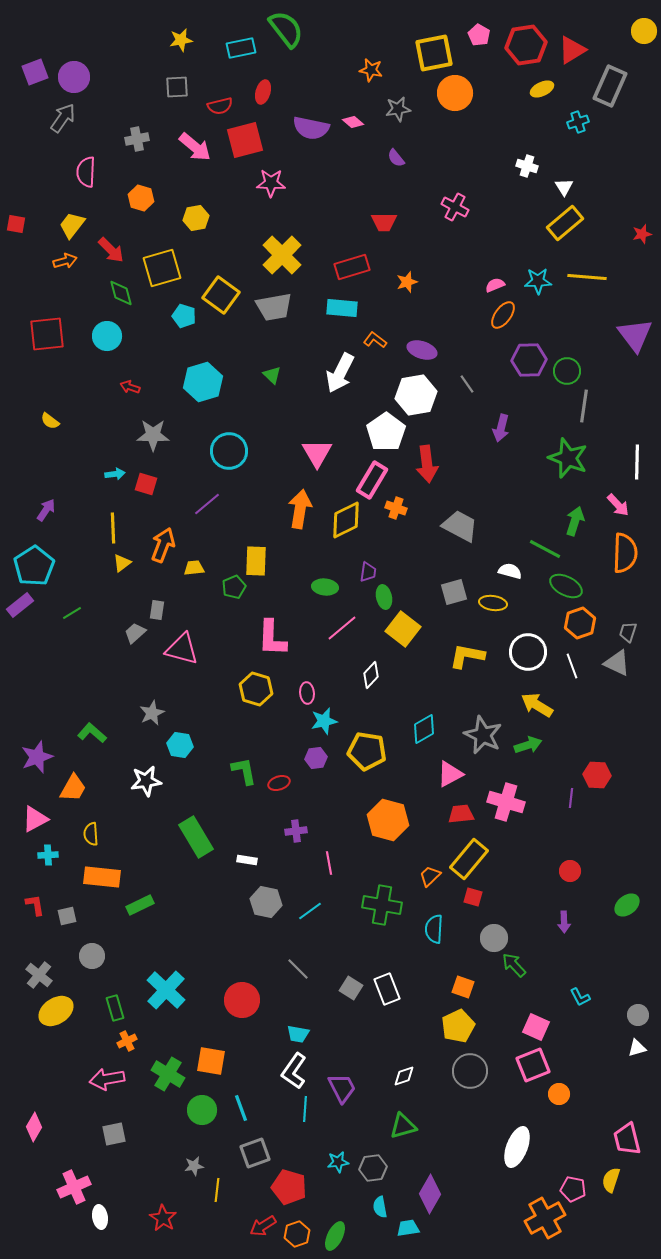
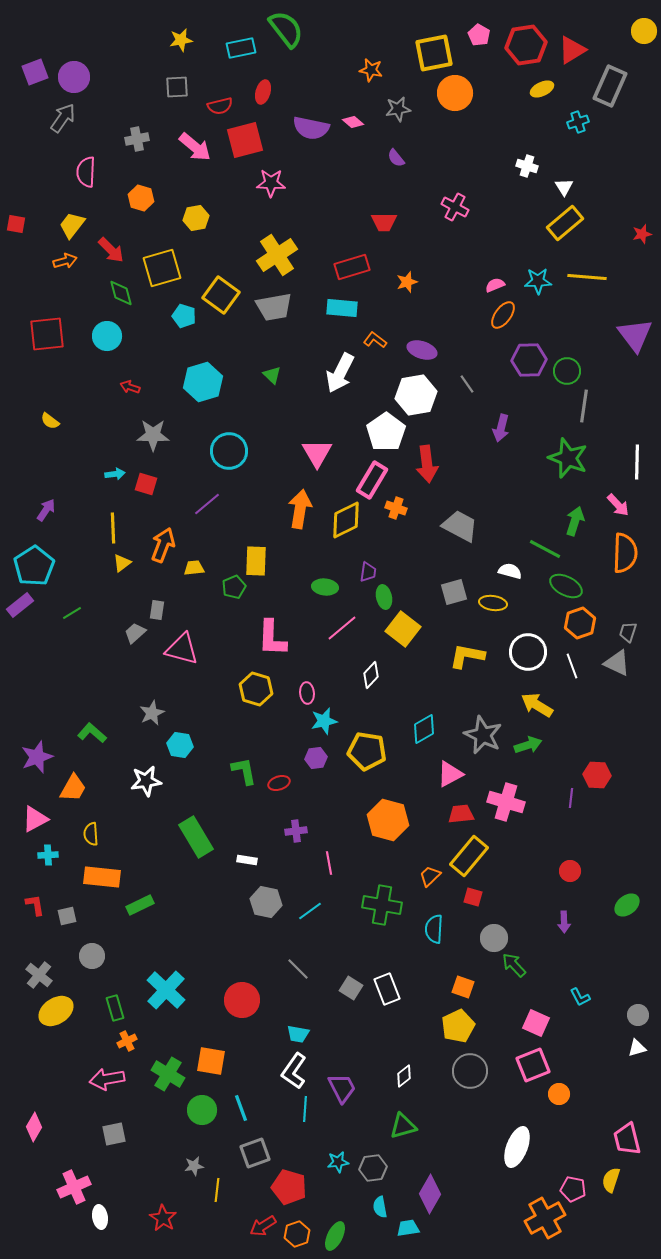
yellow cross at (282, 255): moved 5 px left; rotated 12 degrees clockwise
yellow rectangle at (469, 859): moved 3 px up
pink square at (536, 1027): moved 4 px up
white diamond at (404, 1076): rotated 20 degrees counterclockwise
